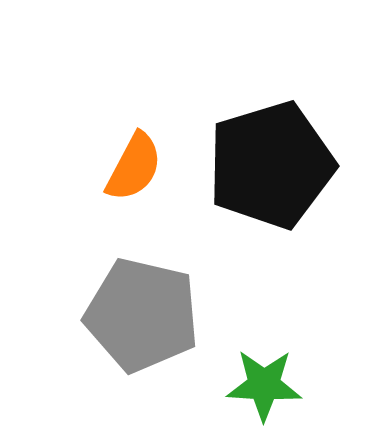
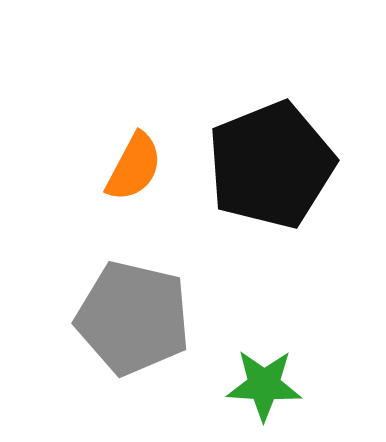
black pentagon: rotated 5 degrees counterclockwise
gray pentagon: moved 9 px left, 3 px down
